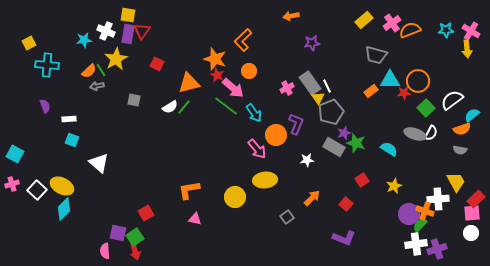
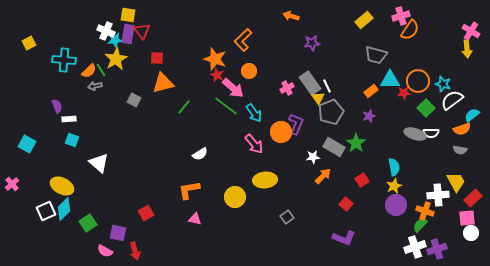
orange arrow at (291, 16): rotated 28 degrees clockwise
pink cross at (392, 23): moved 9 px right, 7 px up; rotated 18 degrees clockwise
orange semicircle at (410, 30): rotated 145 degrees clockwise
cyan star at (446, 30): moved 3 px left, 54 px down; rotated 21 degrees clockwise
red triangle at (142, 31): rotated 12 degrees counterclockwise
cyan star at (84, 40): moved 31 px right
red square at (157, 64): moved 6 px up; rotated 24 degrees counterclockwise
cyan cross at (47, 65): moved 17 px right, 5 px up
orange triangle at (189, 83): moved 26 px left
gray arrow at (97, 86): moved 2 px left
gray square at (134, 100): rotated 16 degrees clockwise
purple semicircle at (45, 106): moved 12 px right
white semicircle at (170, 107): moved 30 px right, 47 px down
purple star at (344, 133): moved 25 px right, 17 px up
white semicircle at (431, 133): rotated 63 degrees clockwise
orange circle at (276, 135): moved 5 px right, 3 px up
green star at (356, 143): rotated 18 degrees clockwise
pink arrow at (257, 149): moved 3 px left, 5 px up
cyan semicircle at (389, 149): moved 5 px right, 18 px down; rotated 48 degrees clockwise
cyan square at (15, 154): moved 12 px right, 10 px up
white star at (307, 160): moved 6 px right, 3 px up
pink cross at (12, 184): rotated 24 degrees counterclockwise
white square at (37, 190): moved 9 px right, 21 px down; rotated 24 degrees clockwise
orange arrow at (312, 198): moved 11 px right, 22 px up
white cross at (438, 199): moved 4 px up
red rectangle at (476, 199): moved 3 px left, 1 px up
pink square at (472, 213): moved 5 px left, 5 px down
purple circle at (409, 214): moved 13 px left, 9 px up
green square at (135, 237): moved 47 px left, 14 px up
white cross at (416, 244): moved 1 px left, 3 px down; rotated 10 degrees counterclockwise
pink semicircle at (105, 251): rotated 56 degrees counterclockwise
